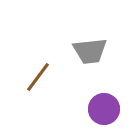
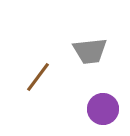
purple circle: moved 1 px left
